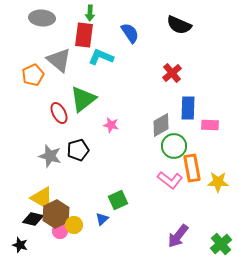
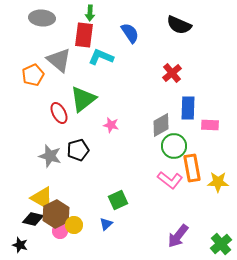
blue triangle: moved 4 px right, 5 px down
